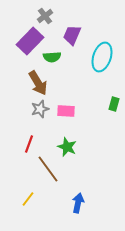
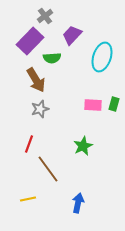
purple trapezoid: rotated 20 degrees clockwise
green semicircle: moved 1 px down
brown arrow: moved 2 px left, 3 px up
pink rectangle: moved 27 px right, 6 px up
green star: moved 16 px right, 1 px up; rotated 24 degrees clockwise
yellow line: rotated 42 degrees clockwise
